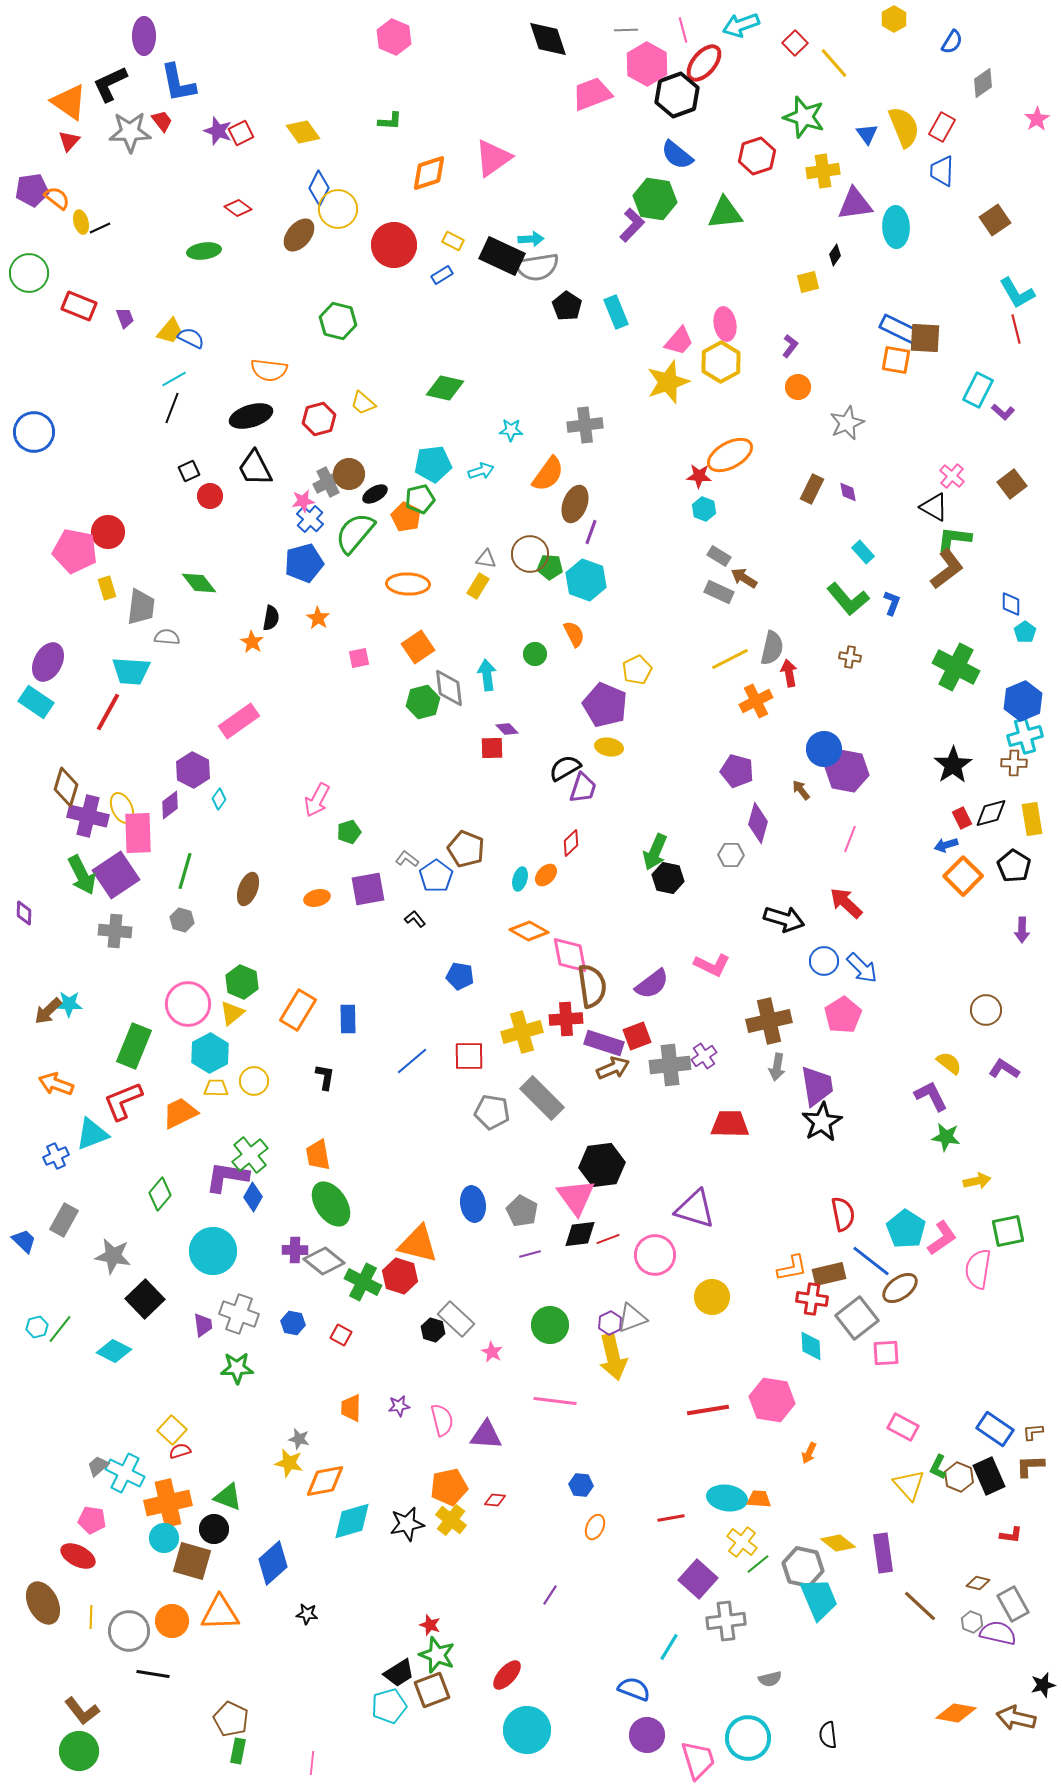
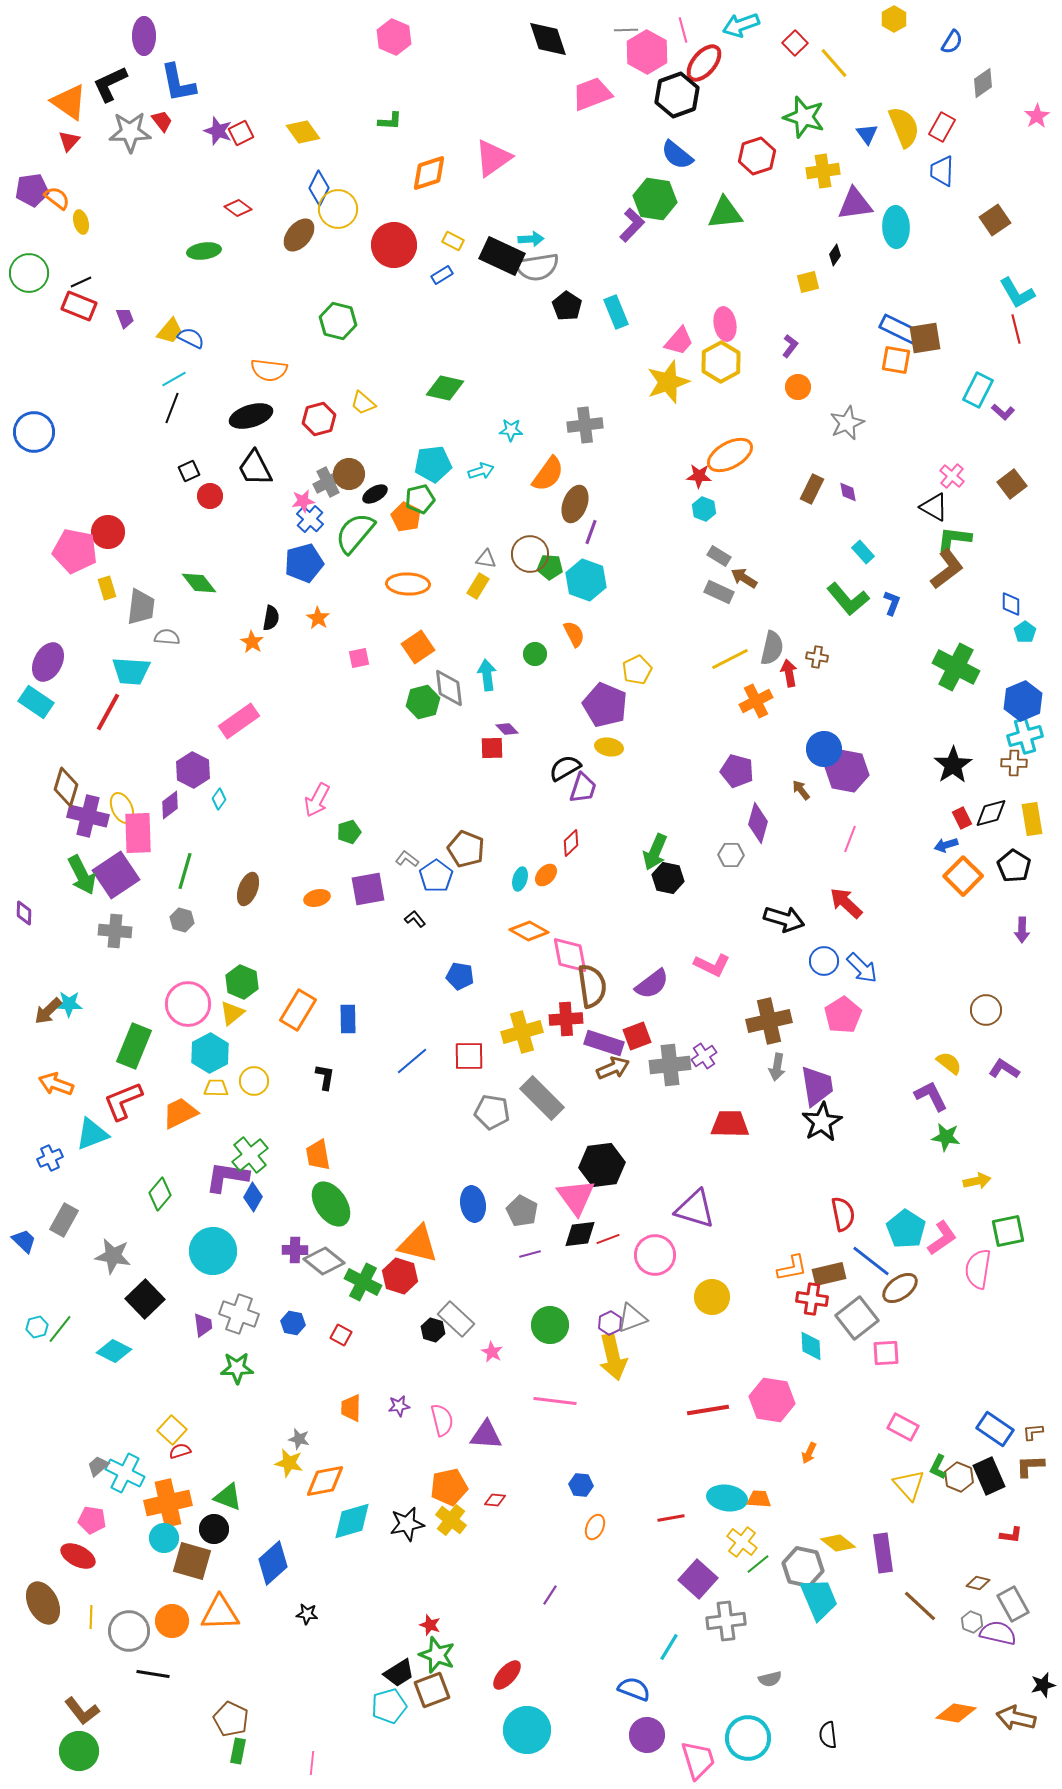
pink hexagon at (647, 64): moved 12 px up
pink star at (1037, 119): moved 3 px up
black line at (100, 228): moved 19 px left, 54 px down
brown square at (925, 338): rotated 12 degrees counterclockwise
brown cross at (850, 657): moved 33 px left
blue cross at (56, 1156): moved 6 px left, 2 px down
